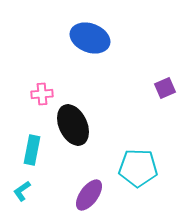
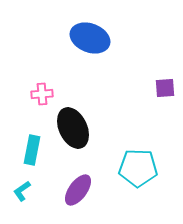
purple square: rotated 20 degrees clockwise
black ellipse: moved 3 px down
purple ellipse: moved 11 px left, 5 px up
